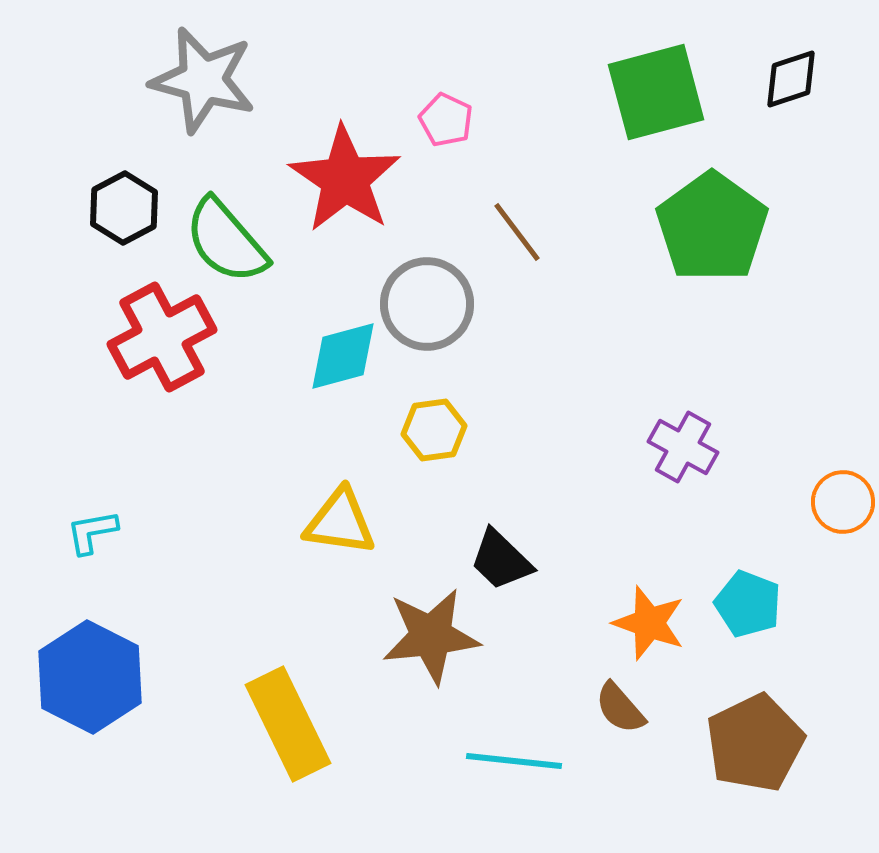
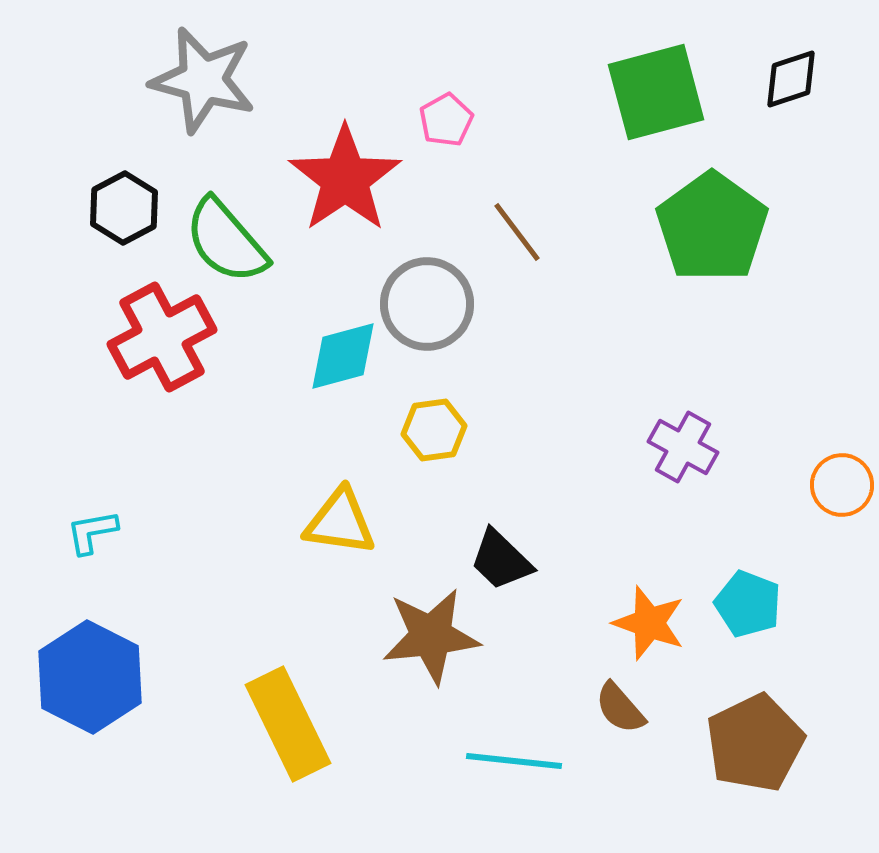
pink pentagon: rotated 18 degrees clockwise
red star: rotated 4 degrees clockwise
orange circle: moved 1 px left, 17 px up
